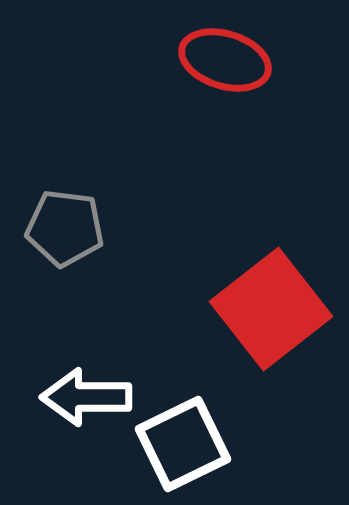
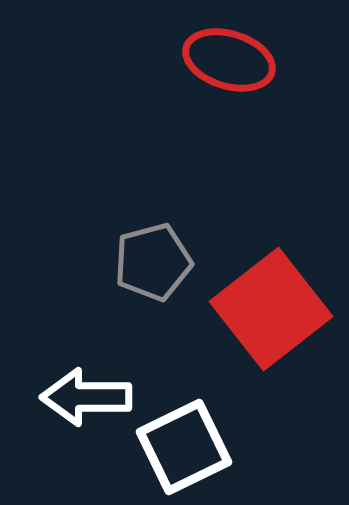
red ellipse: moved 4 px right
gray pentagon: moved 88 px right, 34 px down; rotated 22 degrees counterclockwise
white square: moved 1 px right, 3 px down
